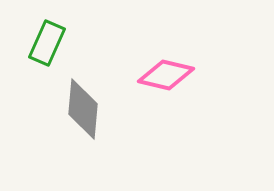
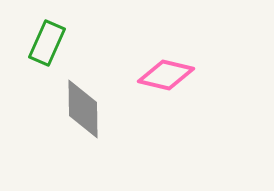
gray diamond: rotated 6 degrees counterclockwise
